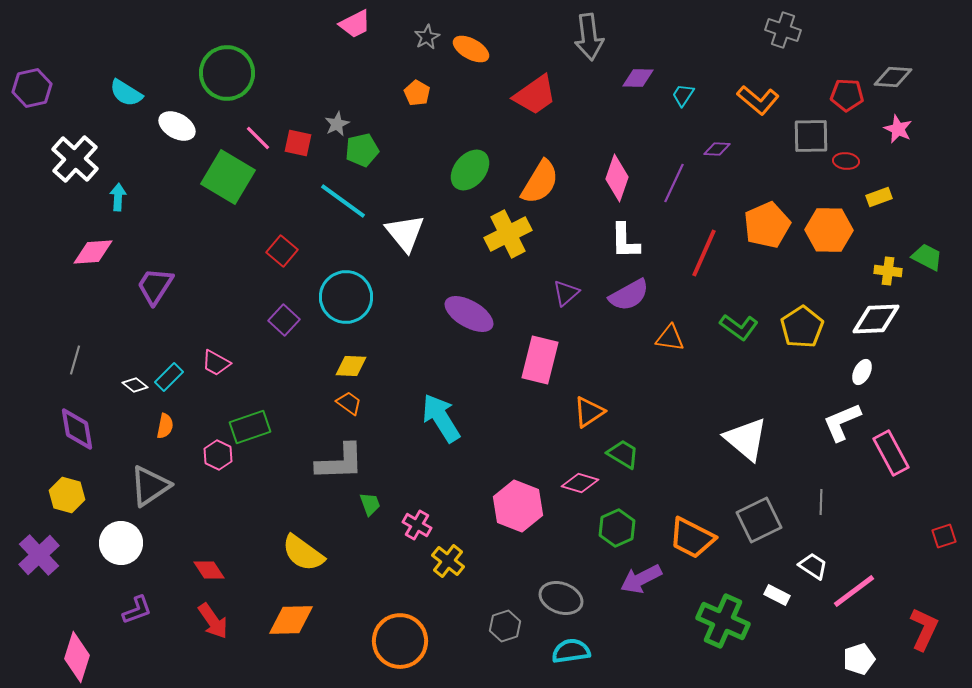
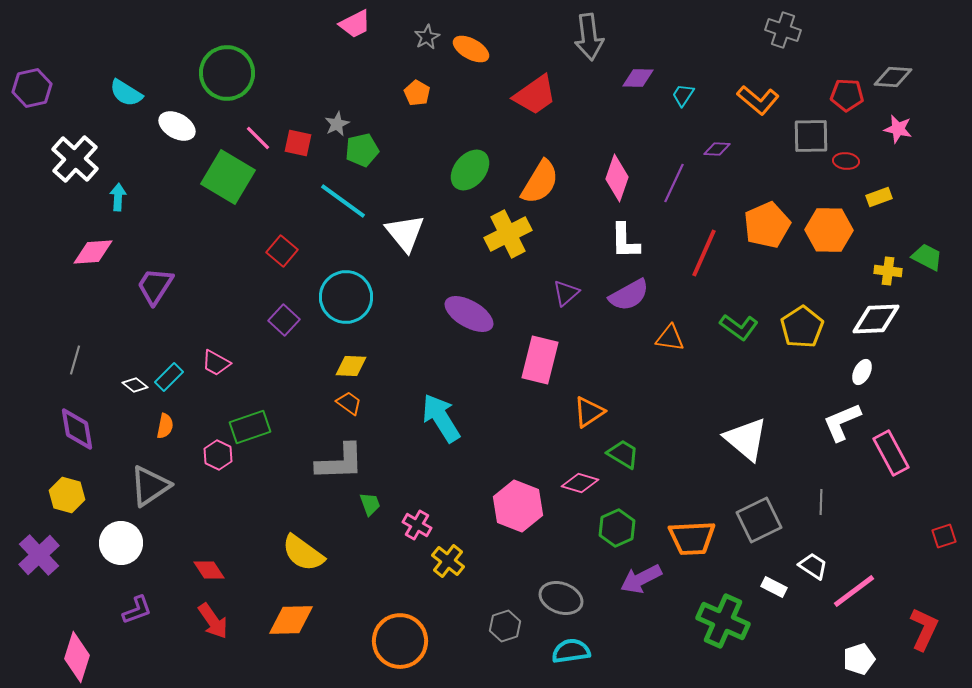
pink star at (898, 129): rotated 12 degrees counterclockwise
orange trapezoid at (692, 538): rotated 30 degrees counterclockwise
white rectangle at (777, 595): moved 3 px left, 8 px up
